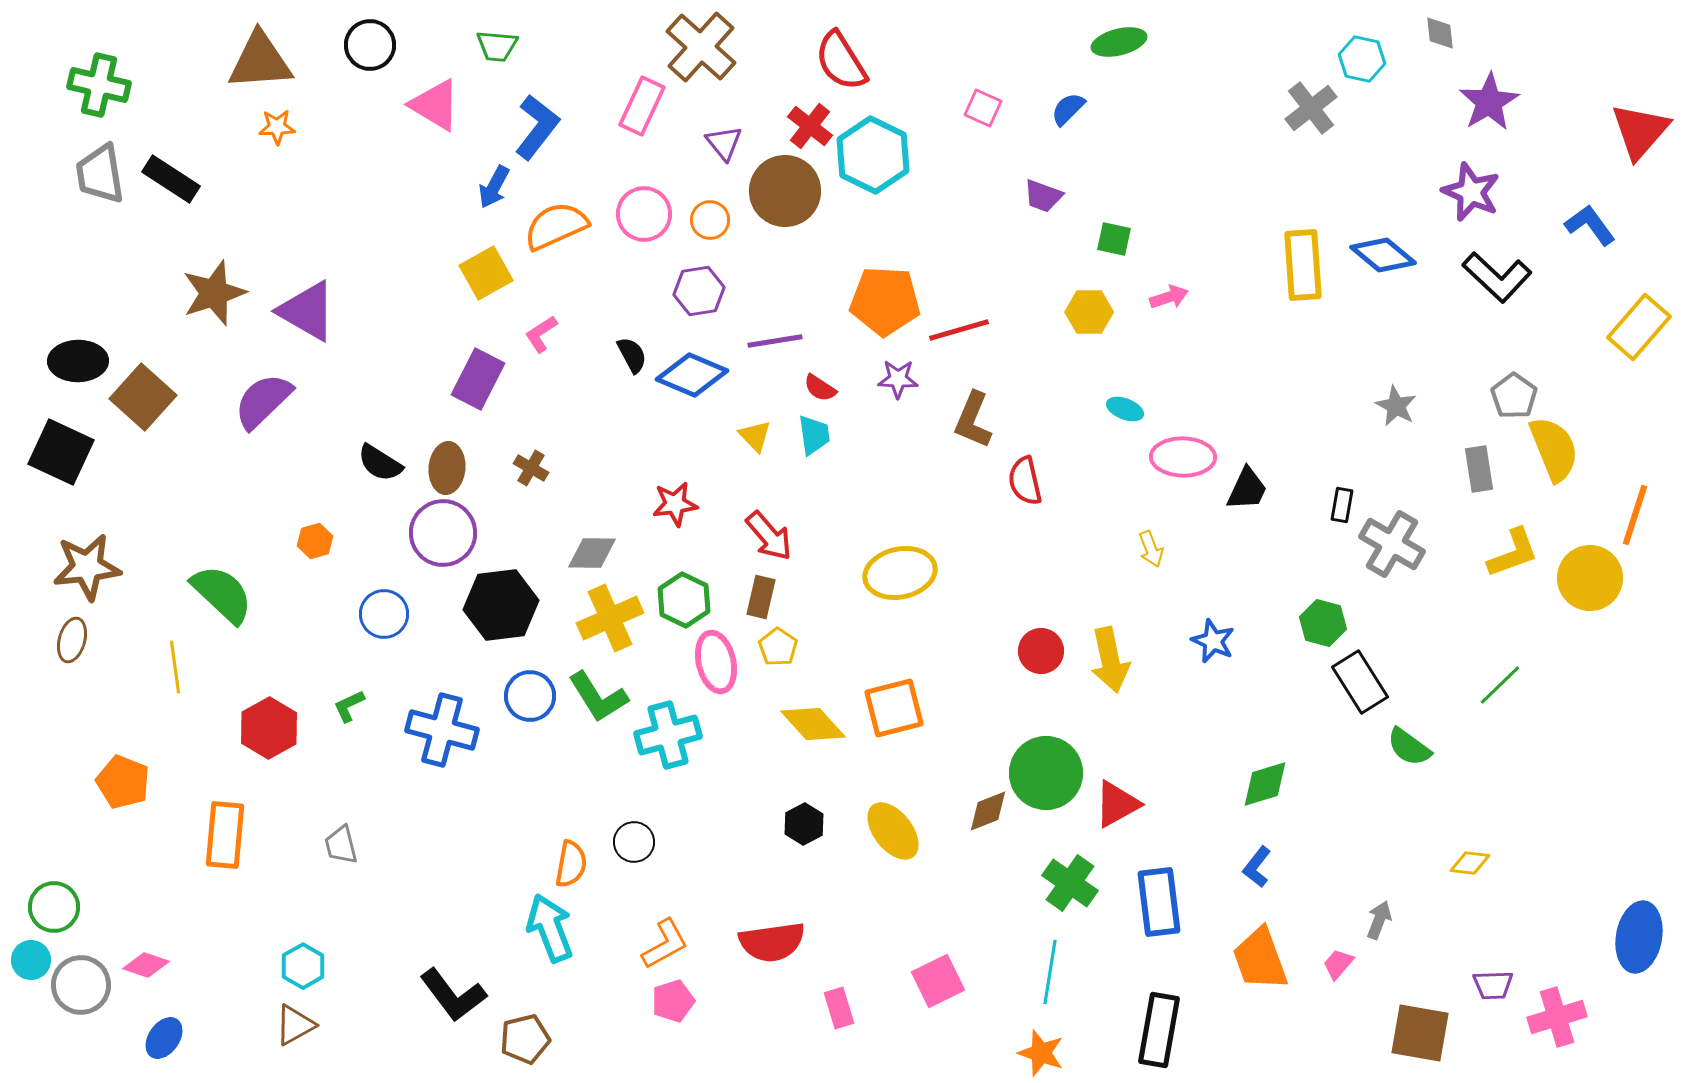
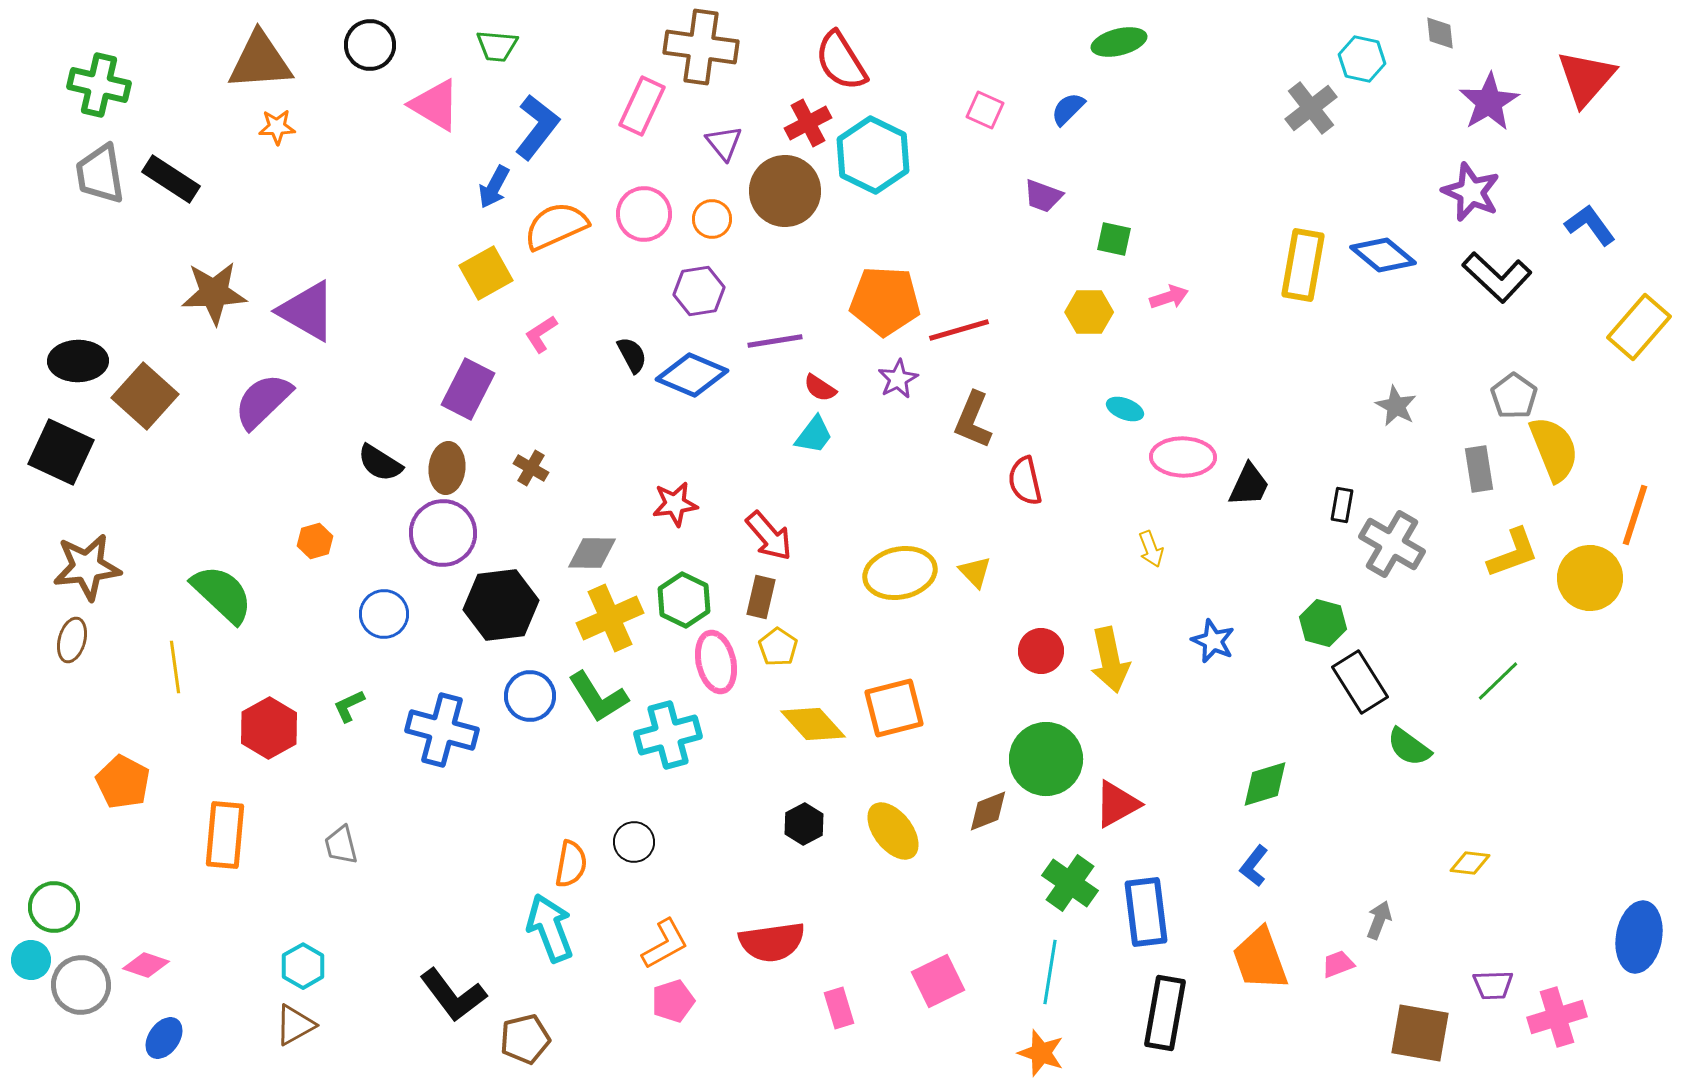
brown cross at (701, 47): rotated 34 degrees counterclockwise
pink square at (983, 108): moved 2 px right, 2 px down
red cross at (810, 126): moved 2 px left, 3 px up; rotated 24 degrees clockwise
red triangle at (1640, 131): moved 54 px left, 53 px up
orange circle at (710, 220): moved 2 px right, 1 px up
yellow rectangle at (1303, 265): rotated 14 degrees clockwise
brown star at (214, 293): rotated 16 degrees clockwise
purple rectangle at (478, 379): moved 10 px left, 10 px down
purple star at (898, 379): rotated 30 degrees counterclockwise
brown square at (143, 397): moved 2 px right, 1 px up
cyan trapezoid at (814, 435): rotated 45 degrees clockwise
yellow triangle at (755, 436): moved 220 px right, 136 px down
black trapezoid at (1247, 489): moved 2 px right, 4 px up
green line at (1500, 685): moved 2 px left, 4 px up
green circle at (1046, 773): moved 14 px up
orange pentagon at (123, 782): rotated 6 degrees clockwise
blue L-shape at (1257, 867): moved 3 px left, 1 px up
blue rectangle at (1159, 902): moved 13 px left, 10 px down
pink trapezoid at (1338, 964): rotated 28 degrees clockwise
black rectangle at (1159, 1030): moved 6 px right, 17 px up
